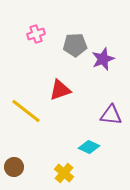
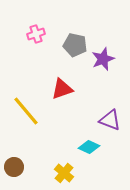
gray pentagon: rotated 15 degrees clockwise
red triangle: moved 2 px right, 1 px up
yellow line: rotated 12 degrees clockwise
purple triangle: moved 1 px left, 5 px down; rotated 15 degrees clockwise
